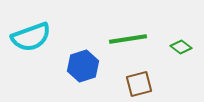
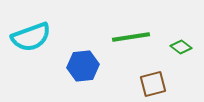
green line: moved 3 px right, 2 px up
blue hexagon: rotated 12 degrees clockwise
brown square: moved 14 px right
